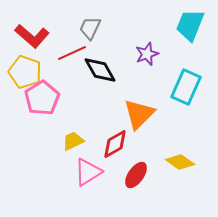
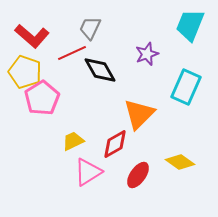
red ellipse: moved 2 px right
